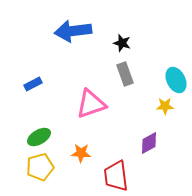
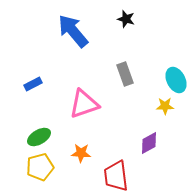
blue arrow: rotated 57 degrees clockwise
black star: moved 4 px right, 24 px up
pink triangle: moved 7 px left
